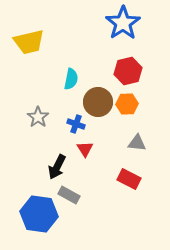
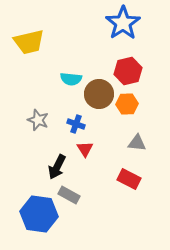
cyan semicircle: rotated 85 degrees clockwise
brown circle: moved 1 px right, 8 px up
gray star: moved 3 px down; rotated 15 degrees counterclockwise
